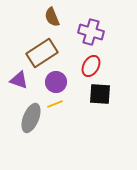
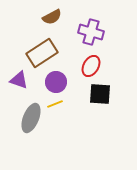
brown semicircle: rotated 96 degrees counterclockwise
